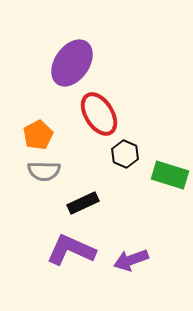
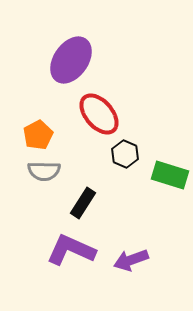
purple ellipse: moved 1 px left, 3 px up
red ellipse: rotated 9 degrees counterclockwise
black rectangle: rotated 32 degrees counterclockwise
